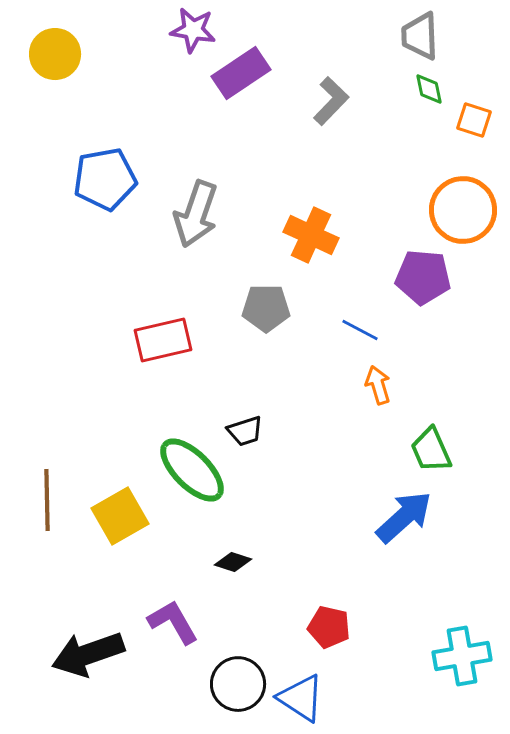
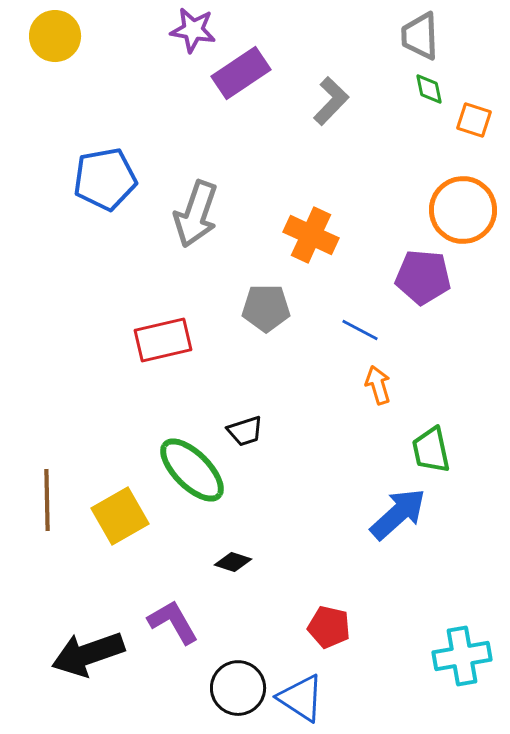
yellow circle: moved 18 px up
green trapezoid: rotated 12 degrees clockwise
blue arrow: moved 6 px left, 3 px up
black circle: moved 4 px down
